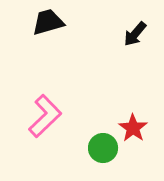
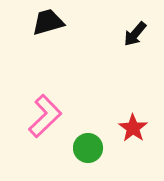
green circle: moved 15 px left
